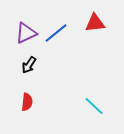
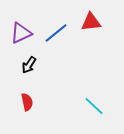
red triangle: moved 4 px left, 1 px up
purple triangle: moved 5 px left
red semicircle: rotated 18 degrees counterclockwise
